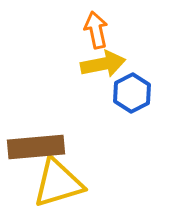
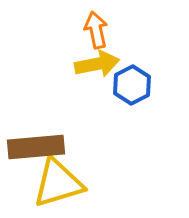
yellow arrow: moved 6 px left
blue hexagon: moved 8 px up
